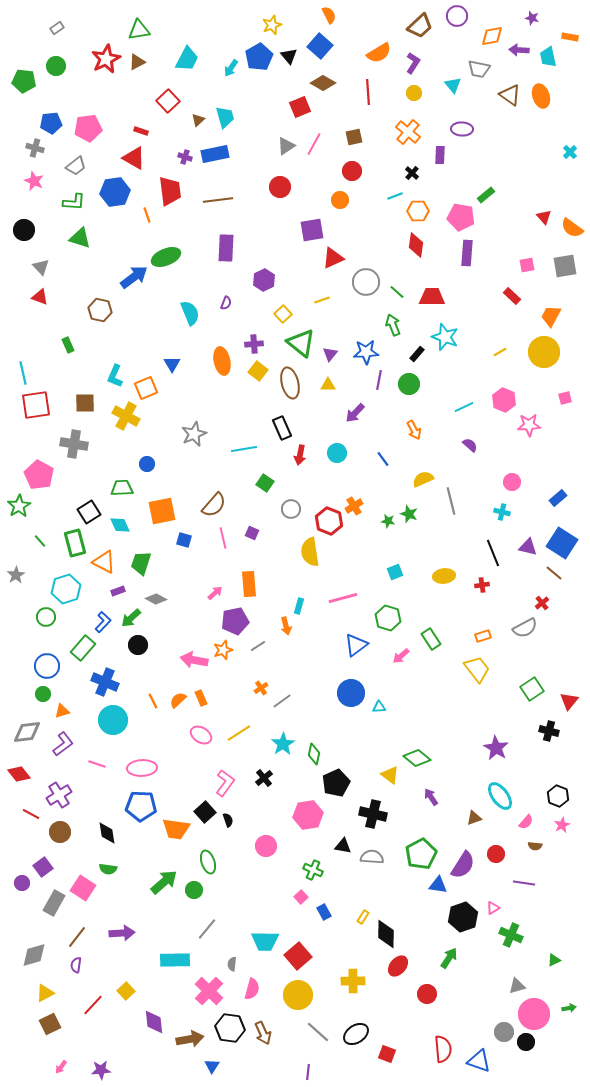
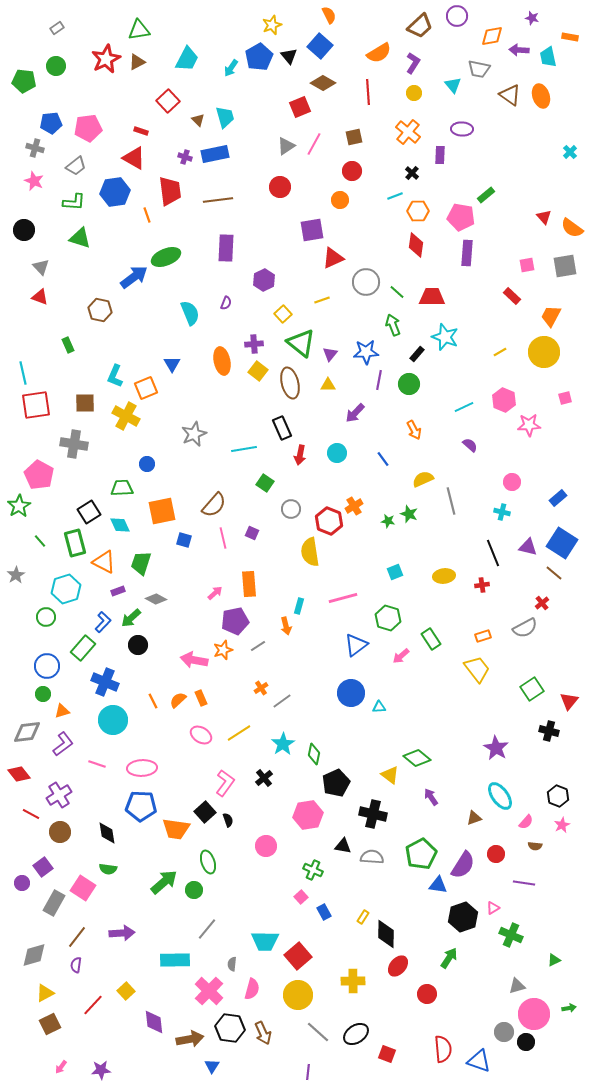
brown triangle at (198, 120): rotated 32 degrees counterclockwise
